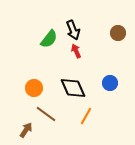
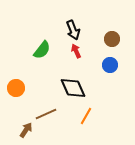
brown circle: moved 6 px left, 6 px down
green semicircle: moved 7 px left, 11 px down
blue circle: moved 18 px up
orange circle: moved 18 px left
brown line: rotated 60 degrees counterclockwise
